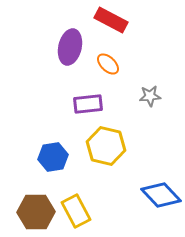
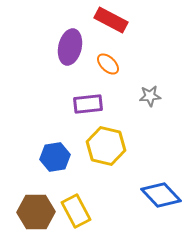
blue hexagon: moved 2 px right
